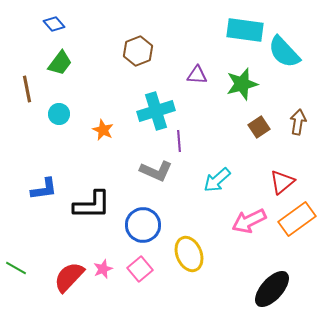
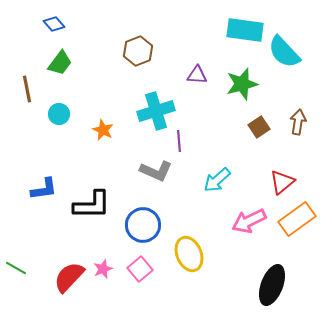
black ellipse: moved 4 px up; rotated 21 degrees counterclockwise
